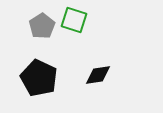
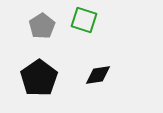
green square: moved 10 px right
black pentagon: rotated 12 degrees clockwise
